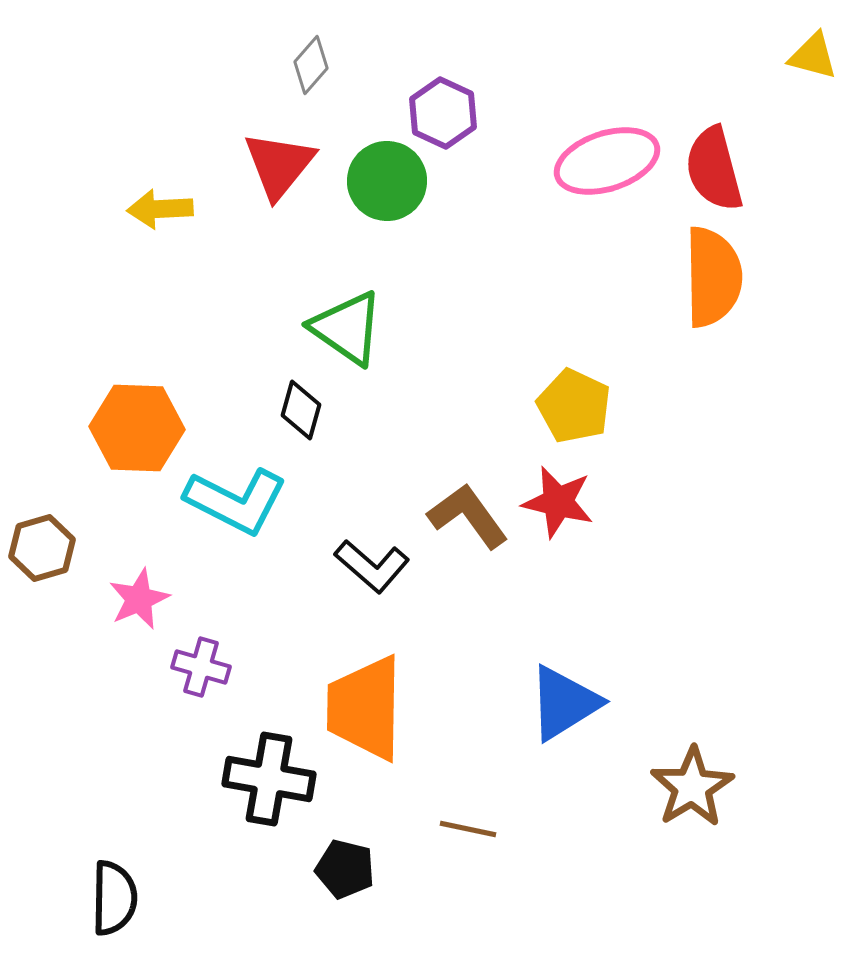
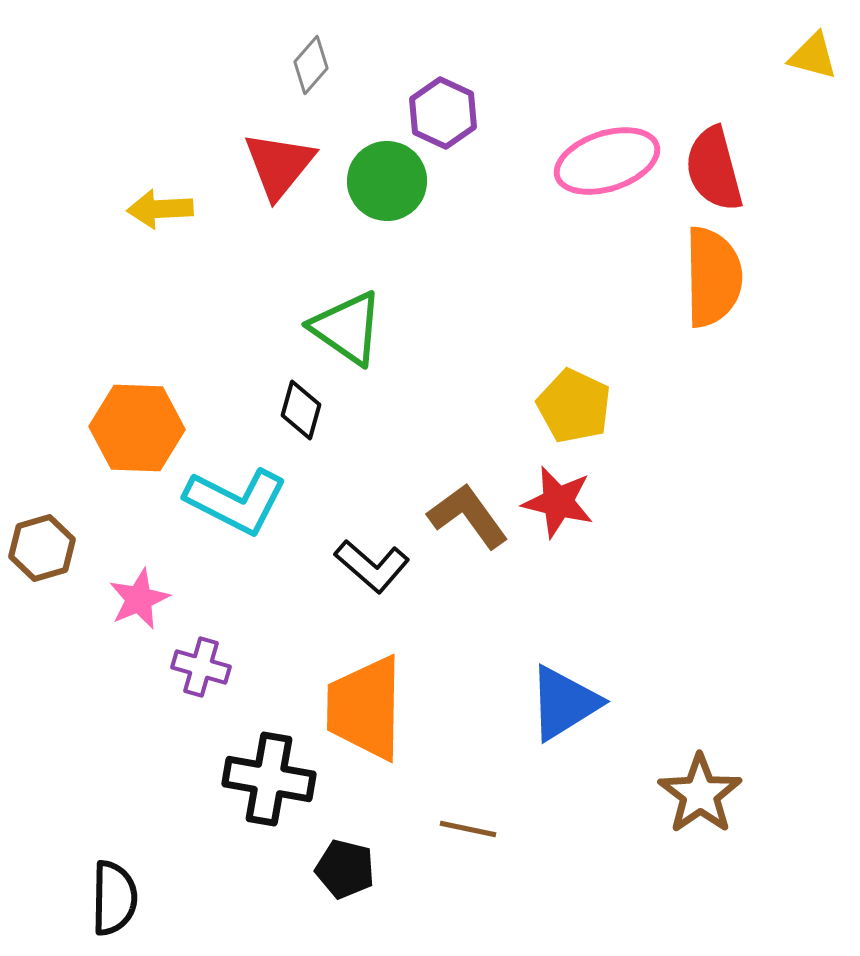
brown star: moved 8 px right, 7 px down; rotated 4 degrees counterclockwise
